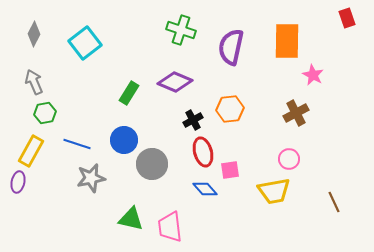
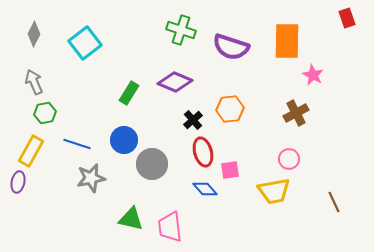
purple semicircle: rotated 84 degrees counterclockwise
black cross: rotated 12 degrees counterclockwise
